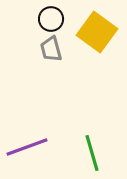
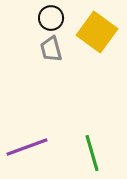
black circle: moved 1 px up
